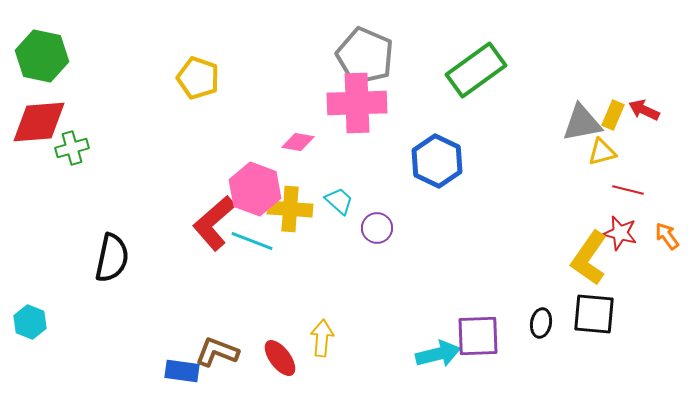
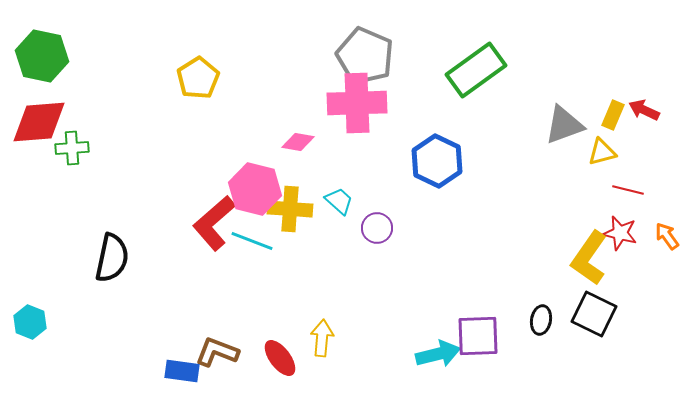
yellow pentagon: rotated 21 degrees clockwise
gray triangle: moved 18 px left, 2 px down; rotated 9 degrees counterclockwise
green cross: rotated 12 degrees clockwise
pink hexagon: rotated 6 degrees counterclockwise
black square: rotated 21 degrees clockwise
black ellipse: moved 3 px up
